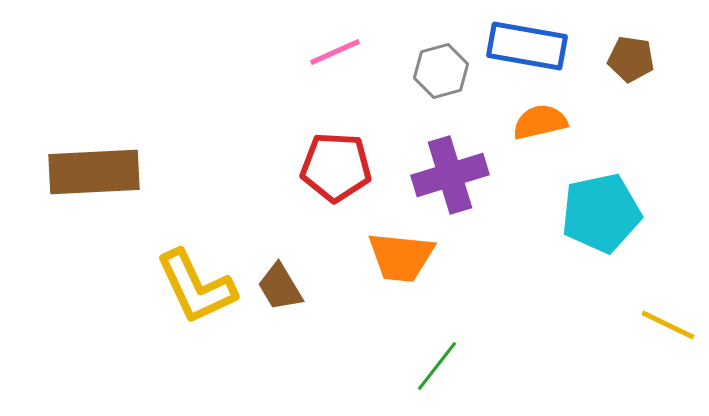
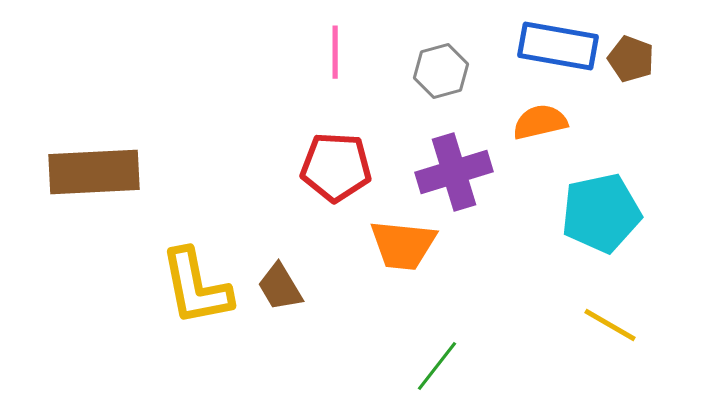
blue rectangle: moved 31 px right
pink line: rotated 66 degrees counterclockwise
brown pentagon: rotated 12 degrees clockwise
purple cross: moved 4 px right, 3 px up
orange trapezoid: moved 2 px right, 12 px up
yellow L-shape: rotated 14 degrees clockwise
yellow line: moved 58 px left; rotated 4 degrees clockwise
